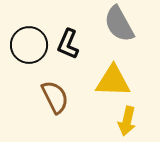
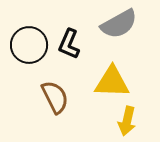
gray semicircle: rotated 90 degrees counterclockwise
black L-shape: moved 1 px right
yellow triangle: moved 1 px left, 1 px down
